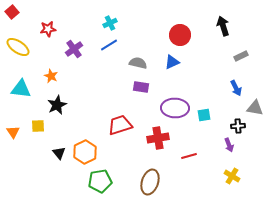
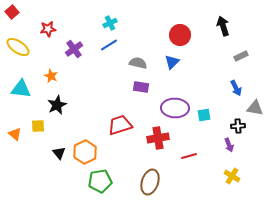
blue triangle: rotated 21 degrees counterclockwise
orange triangle: moved 2 px right, 2 px down; rotated 16 degrees counterclockwise
